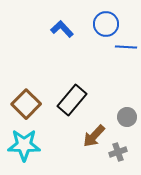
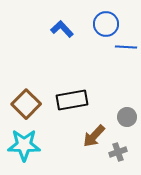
black rectangle: rotated 40 degrees clockwise
